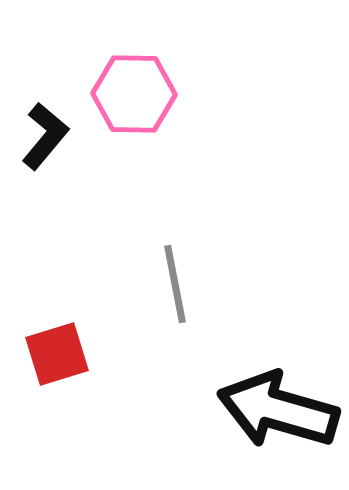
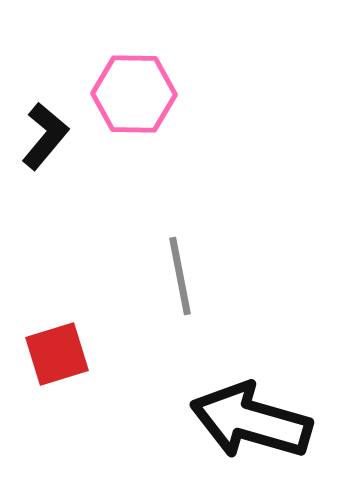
gray line: moved 5 px right, 8 px up
black arrow: moved 27 px left, 11 px down
